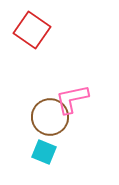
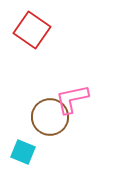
cyan square: moved 21 px left
